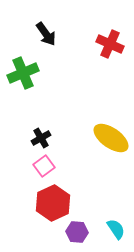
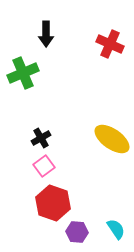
black arrow: rotated 35 degrees clockwise
yellow ellipse: moved 1 px right, 1 px down
red hexagon: rotated 16 degrees counterclockwise
